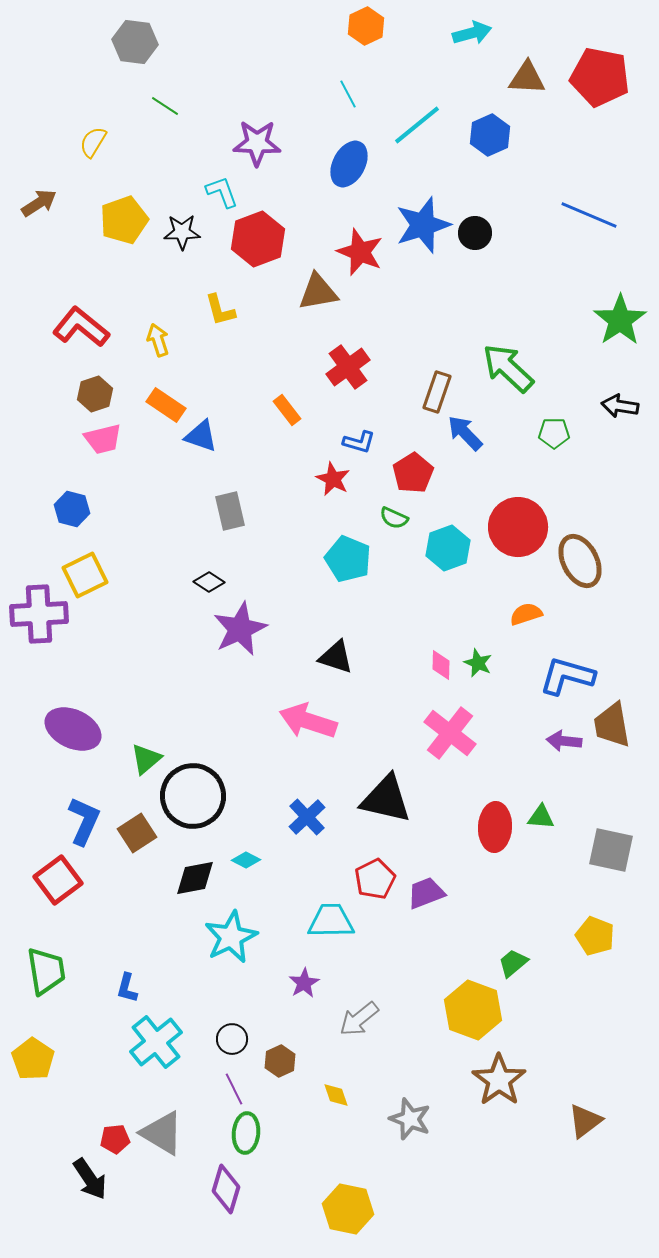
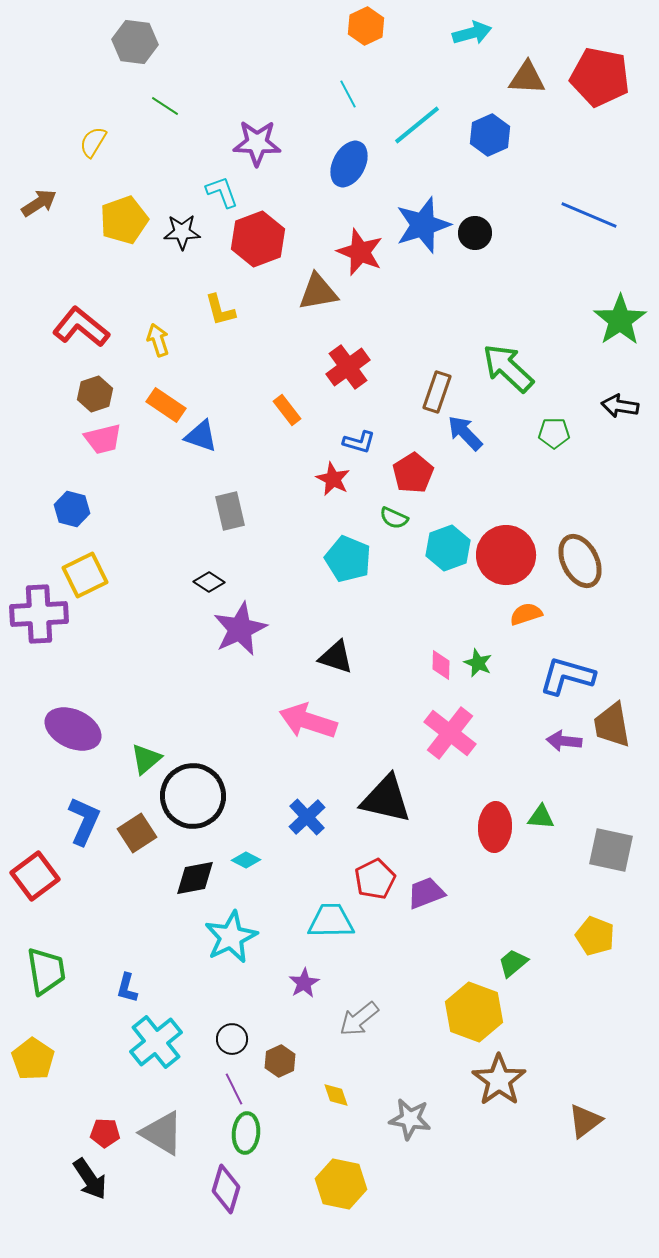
red circle at (518, 527): moved 12 px left, 28 px down
red square at (58, 880): moved 23 px left, 4 px up
yellow hexagon at (473, 1010): moved 1 px right, 2 px down
gray star at (410, 1119): rotated 12 degrees counterclockwise
red pentagon at (115, 1139): moved 10 px left, 6 px up; rotated 8 degrees clockwise
yellow hexagon at (348, 1209): moved 7 px left, 25 px up
